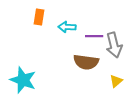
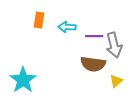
orange rectangle: moved 3 px down
brown semicircle: moved 7 px right, 2 px down
cyan star: rotated 16 degrees clockwise
